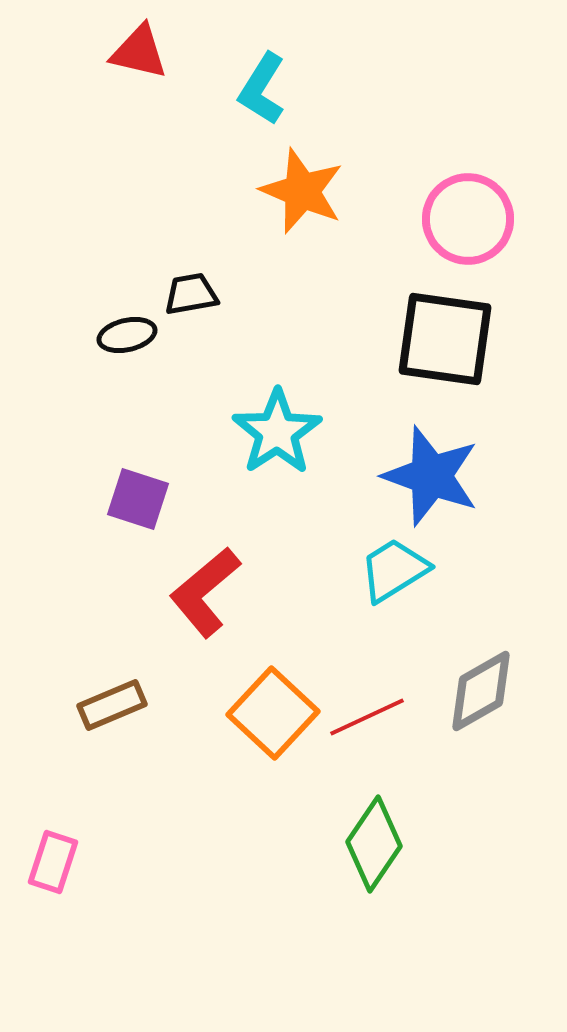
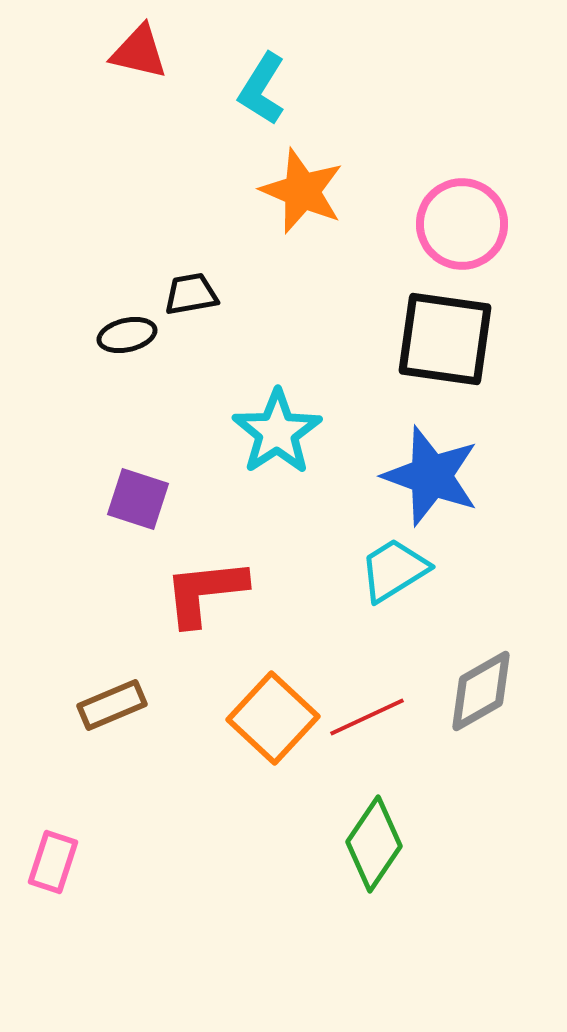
pink circle: moved 6 px left, 5 px down
red L-shape: rotated 34 degrees clockwise
orange square: moved 5 px down
